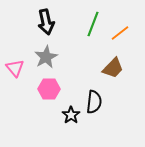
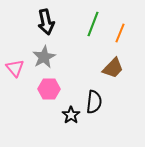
orange line: rotated 30 degrees counterclockwise
gray star: moved 2 px left
